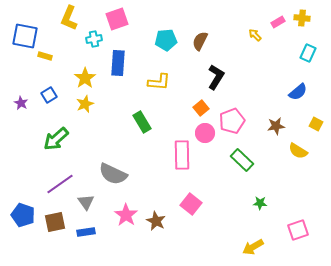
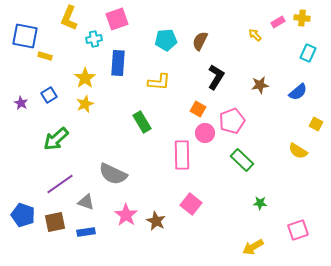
orange square at (201, 108): moved 3 px left, 1 px down; rotated 21 degrees counterclockwise
brown star at (276, 126): moved 16 px left, 41 px up
gray triangle at (86, 202): rotated 36 degrees counterclockwise
